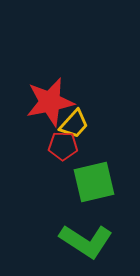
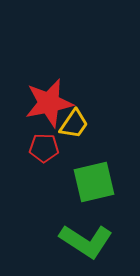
red star: moved 1 px left, 1 px down
yellow trapezoid: rotated 8 degrees counterclockwise
red pentagon: moved 19 px left, 2 px down
